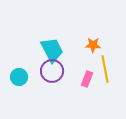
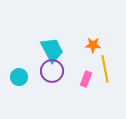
pink rectangle: moved 1 px left
